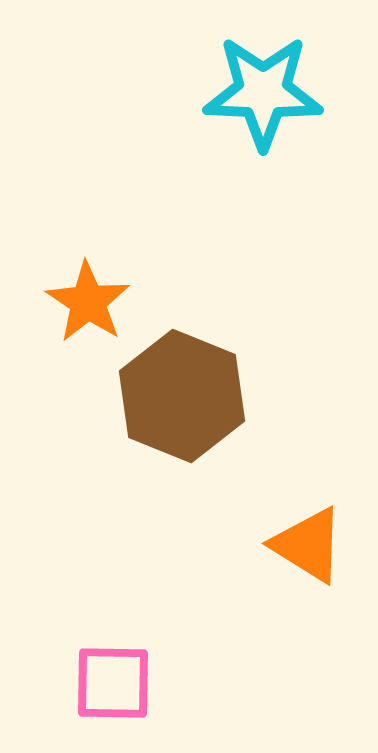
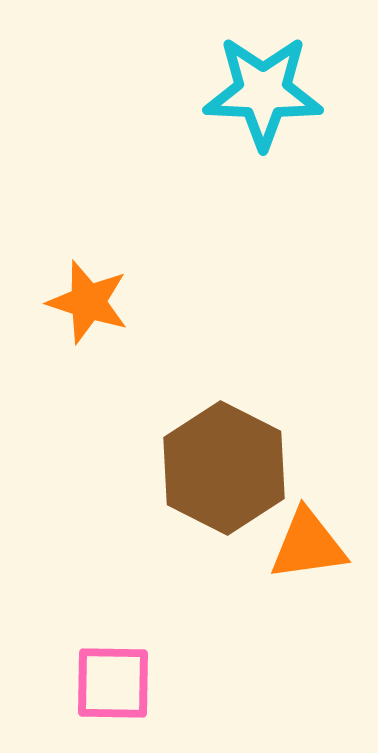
orange star: rotated 16 degrees counterclockwise
brown hexagon: moved 42 px right, 72 px down; rotated 5 degrees clockwise
orange triangle: rotated 40 degrees counterclockwise
